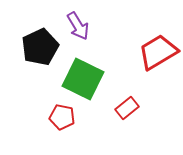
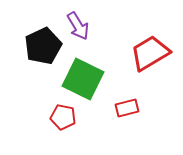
black pentagon: moved 3 px right, 1 px up
red trapezoid: moved 8 px left, 1 px down
red rectangle: rotated 25 degrees clockwise
red pentagon: moved 1 px right
